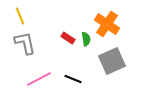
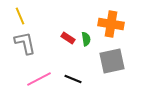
orange cross: moved 4 px right; rotated 25 degrees counterclockwise
gray square: rotated 12 degrees clockwise
